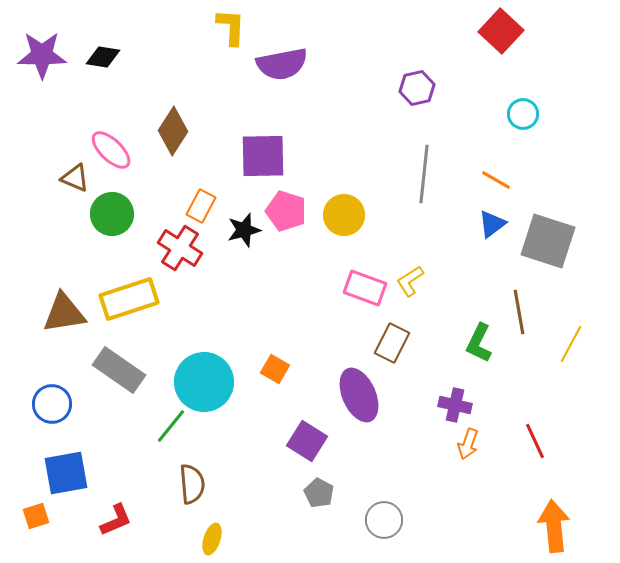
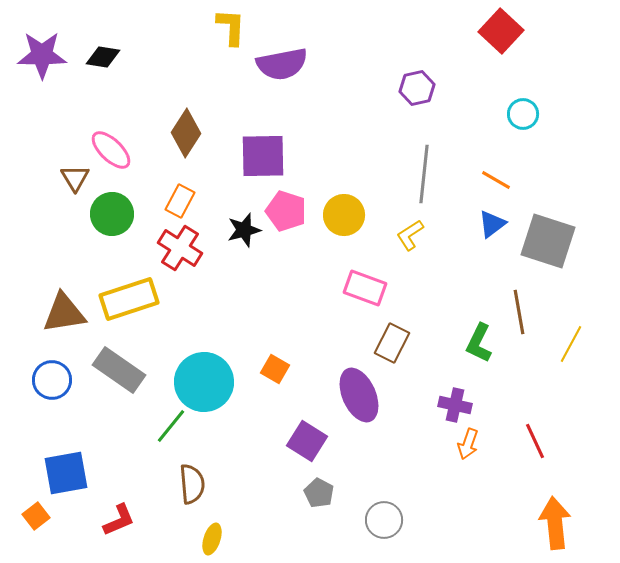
brown diamond at (173, 131): moved 13 px right, 2 px down
brown triangle at (75, 178): rotated 36 degrees clockwise
orange rectangle at (201, 206): moved 21 px left, 5 px up
yellow L-shape at (410, 281): moved 46 px up
blue circle at (52, 404): moved 24 px up
orange square at (36, 516): rotated 20 degrees counterclockwise
red L-shape at (116, 520): moved 3 px right
orange arrow at (554, 526): moved 1 px right, 3 px up
